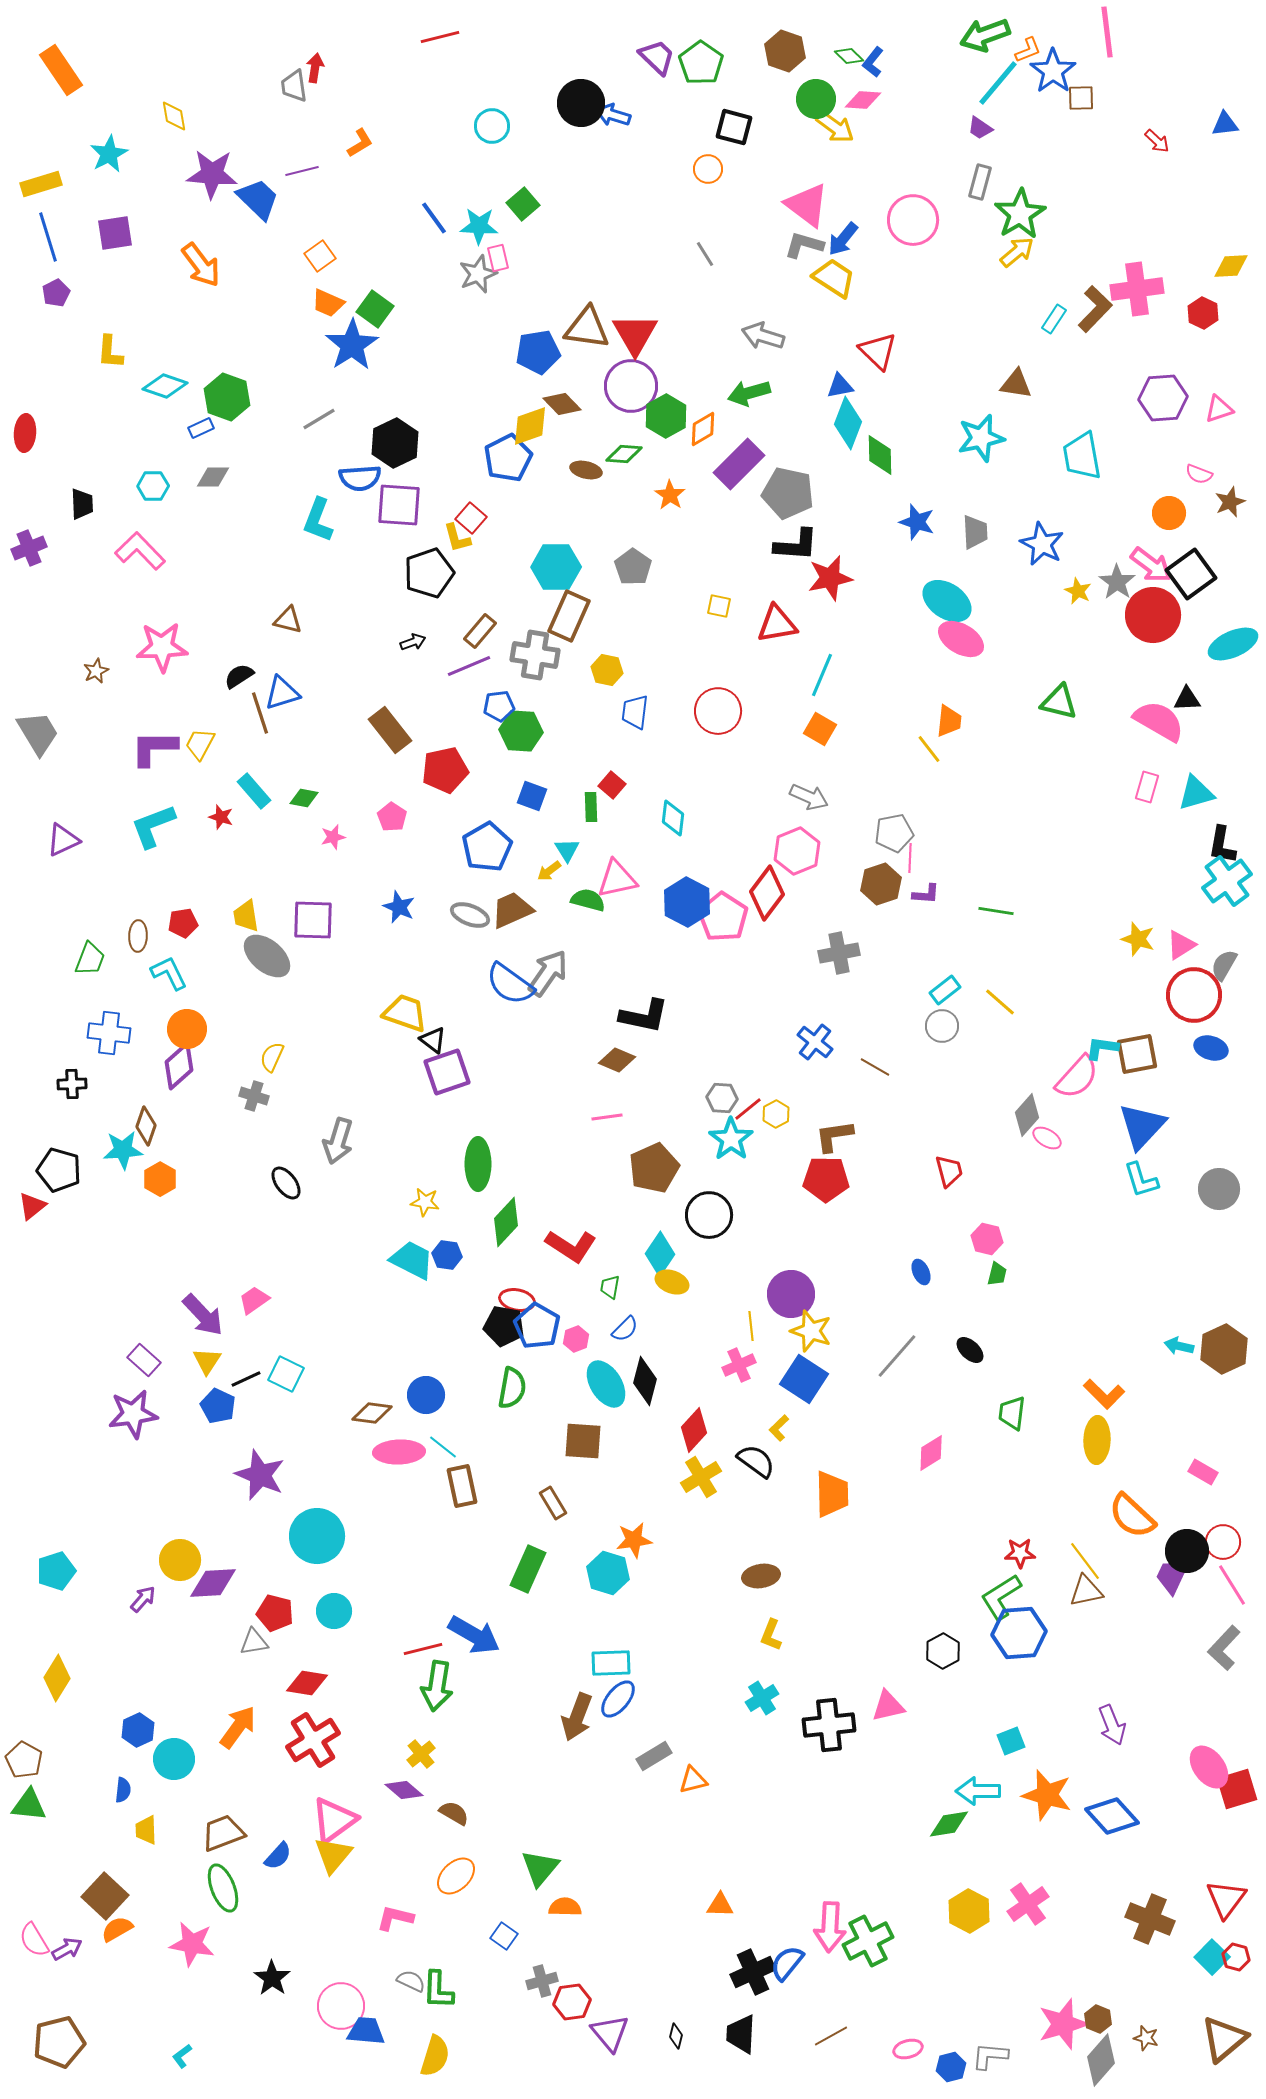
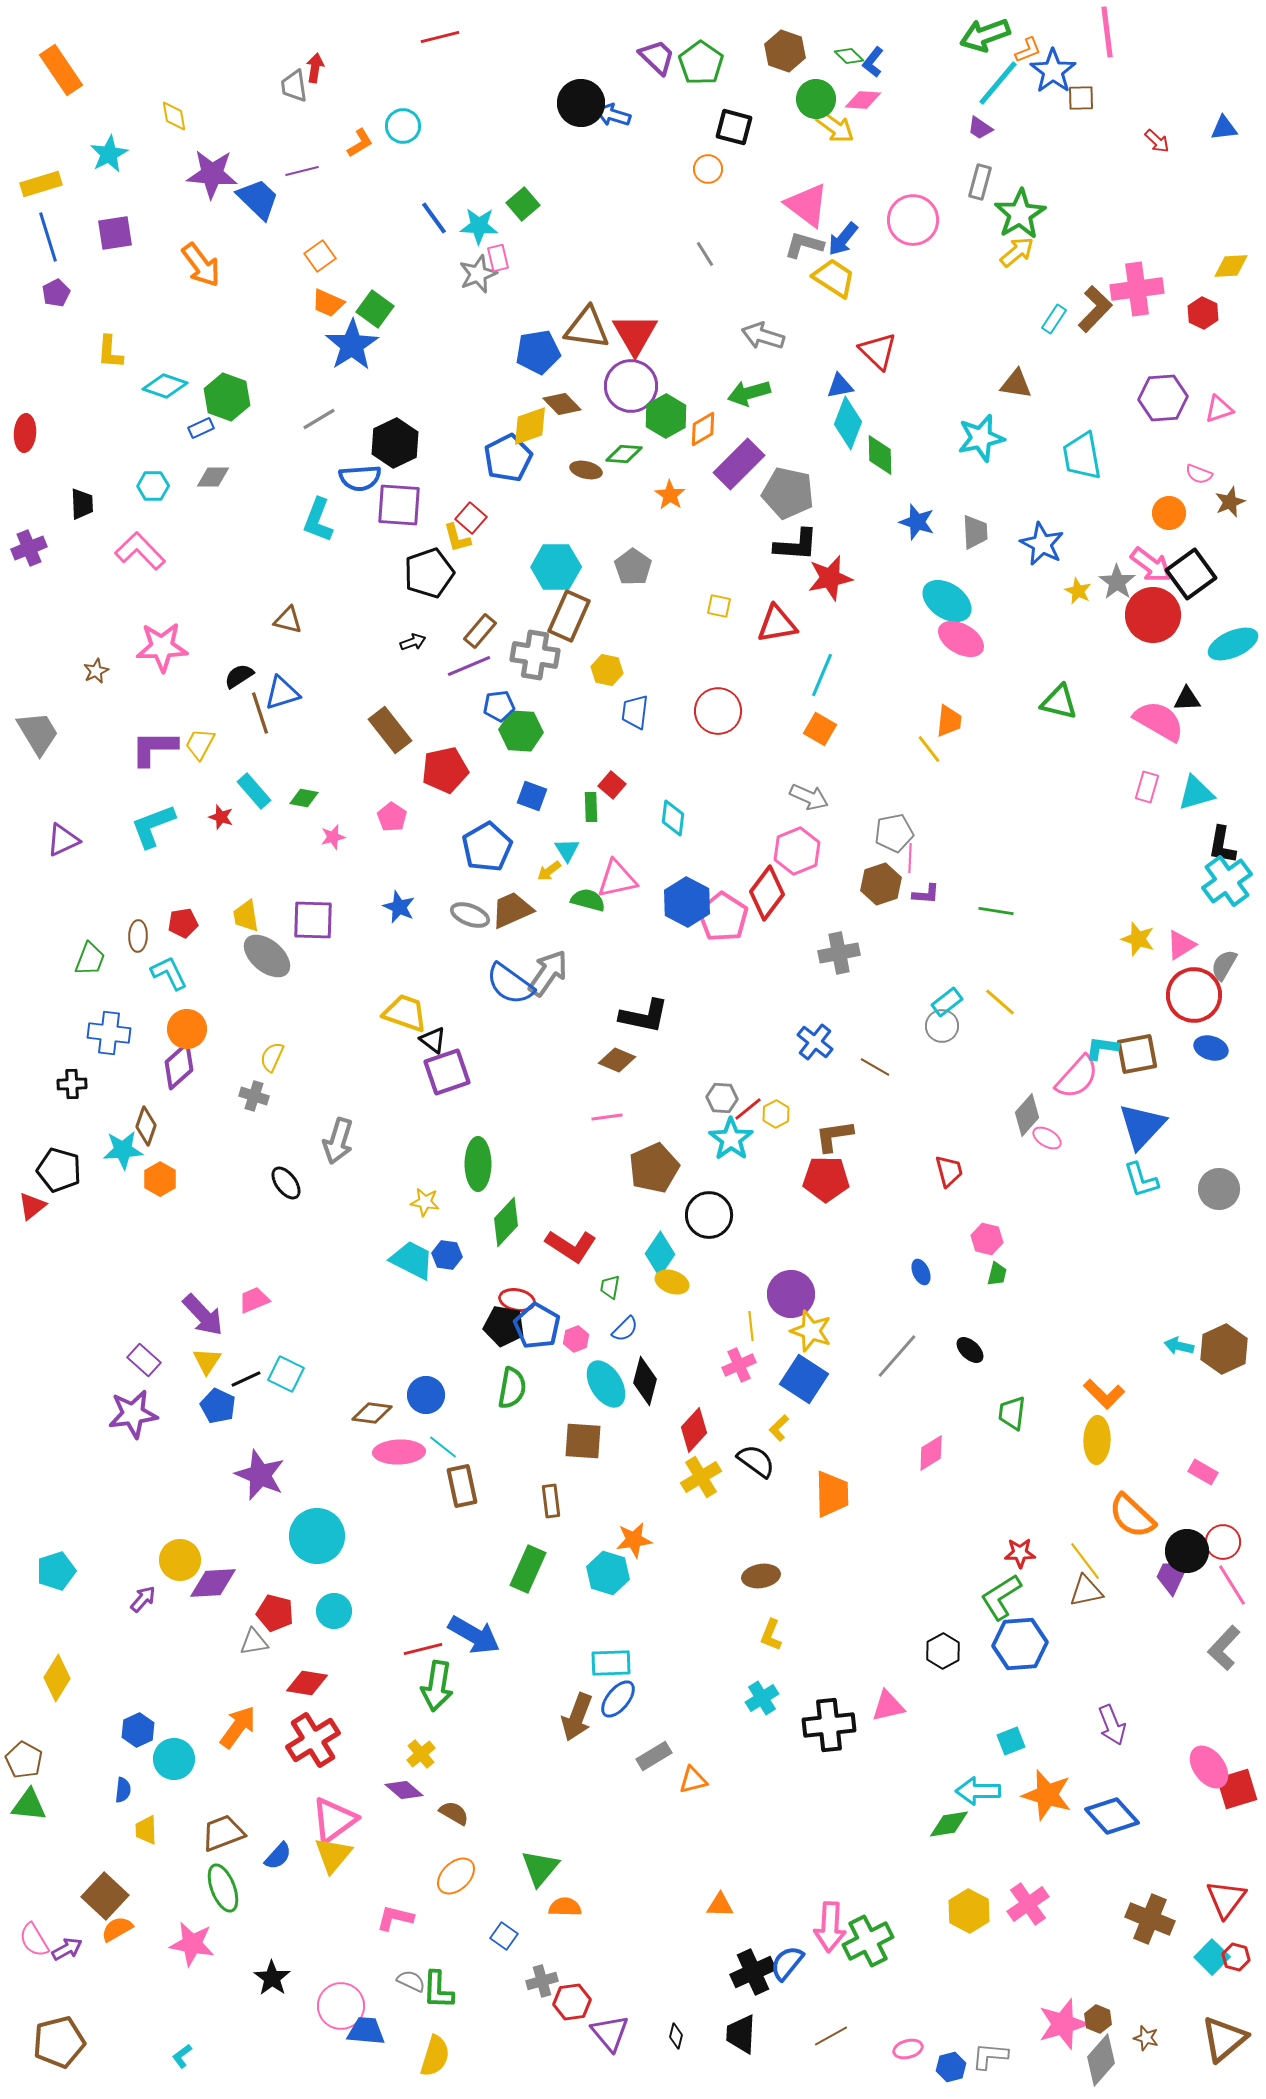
blue triangle at (1225, 124): moved 1 px left, 4 px down
cyan circle at (492, 126): moved 89 px left
cyan rectangle at (945, 990): moved 2 px right, 12 px down
pink trapezoid at (254, 1300): rotated 12 degrees clockwise
brown rectangle at (553, 1503): moved 2 px left, 2 px up; rotated 24 degrees clockwise
blue hexagon at (1019, 1633): moved 1 px right, 11 px down
